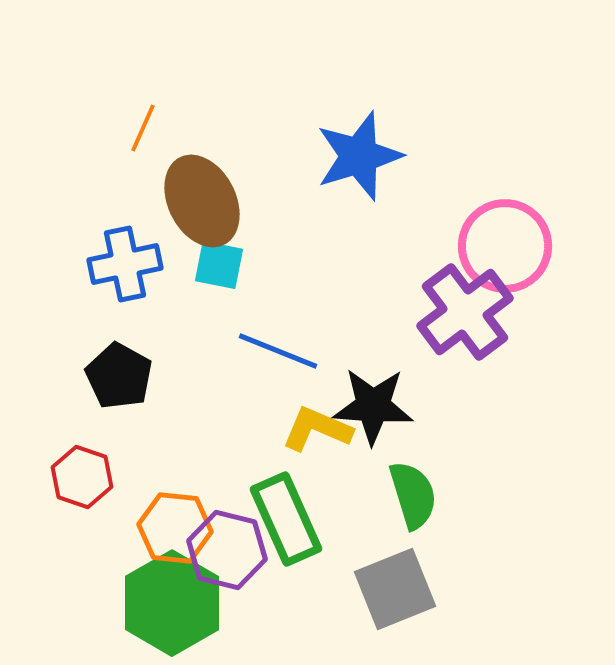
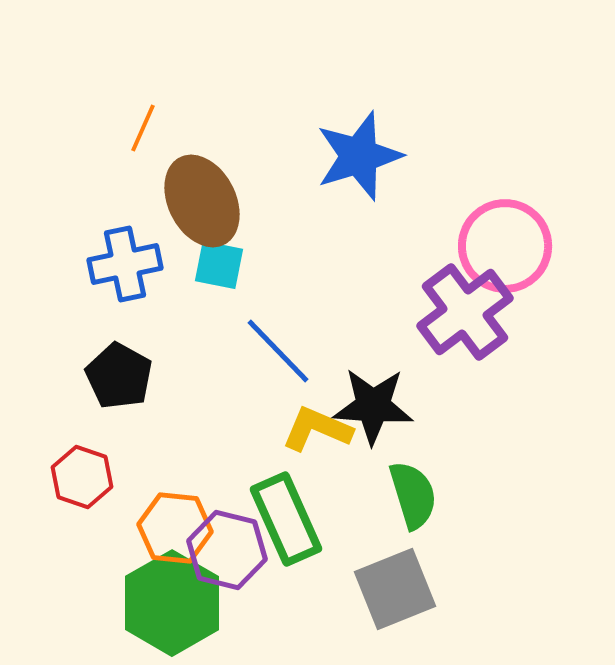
blue line: rotated 24 degrees clockwise
